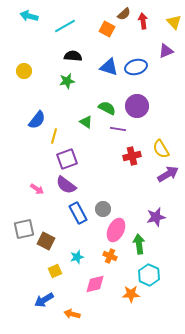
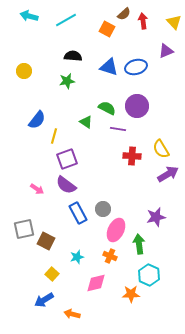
cyan line: moved 1 px right, 6 px up
red cross: rotated 18 degrees clockwise
yellow square: moved 3 px left, 3 px down; rotated 24 degrees counterclockwise
pink diamond: moved 1 px right, 1 px up
